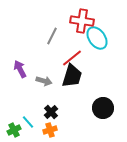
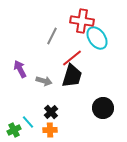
orange cross: rotated 16 degrees clockwise
